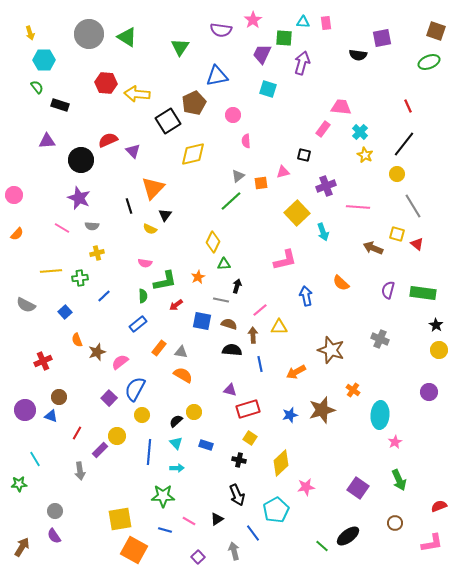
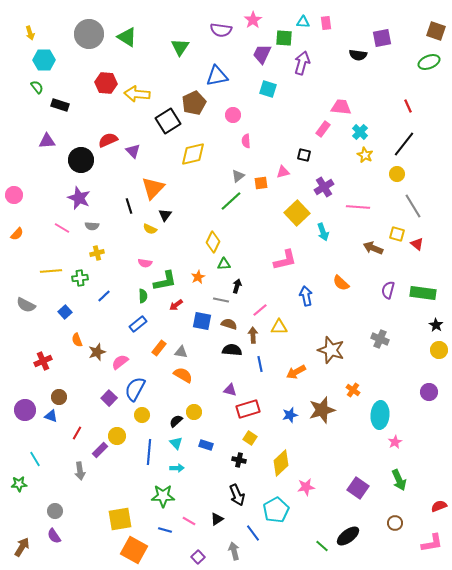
purple cross at (326, 186): moved 2 px left, 1 px down; rotated 12 degrees counterclockwise
